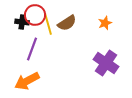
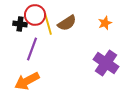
black cross: moved 2 px left, 2 px down
